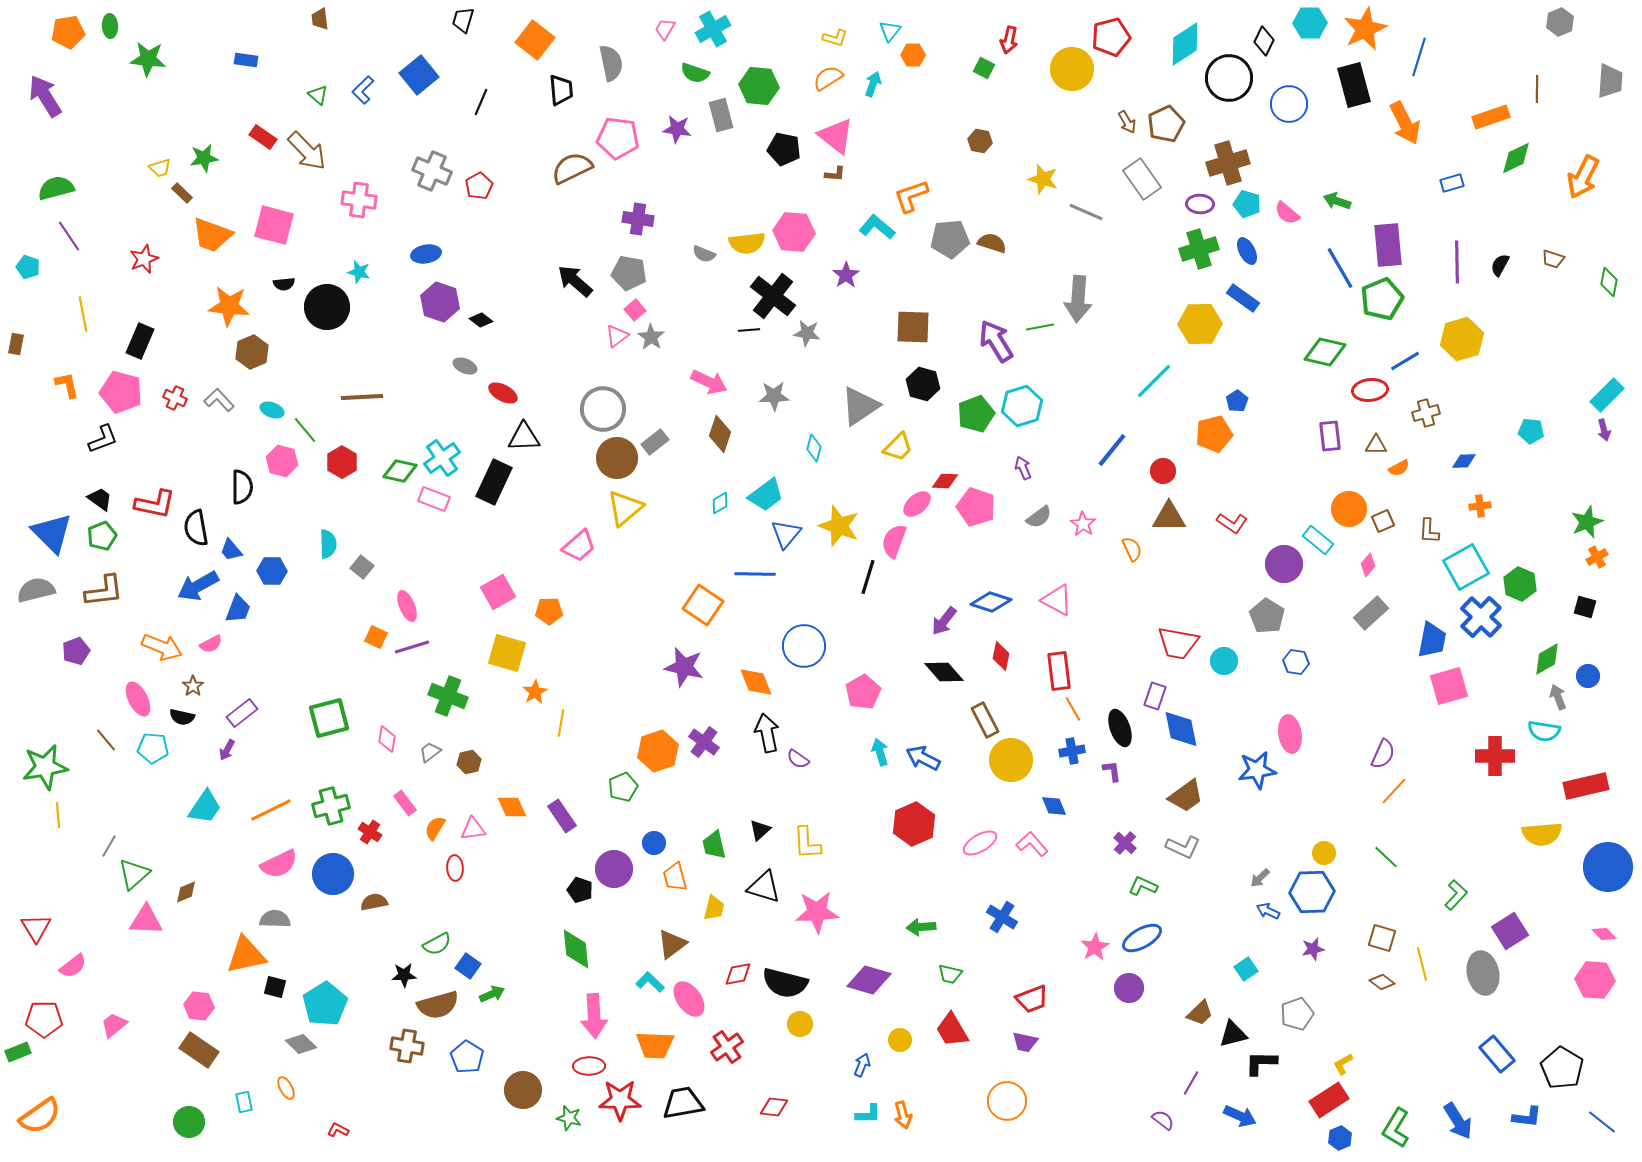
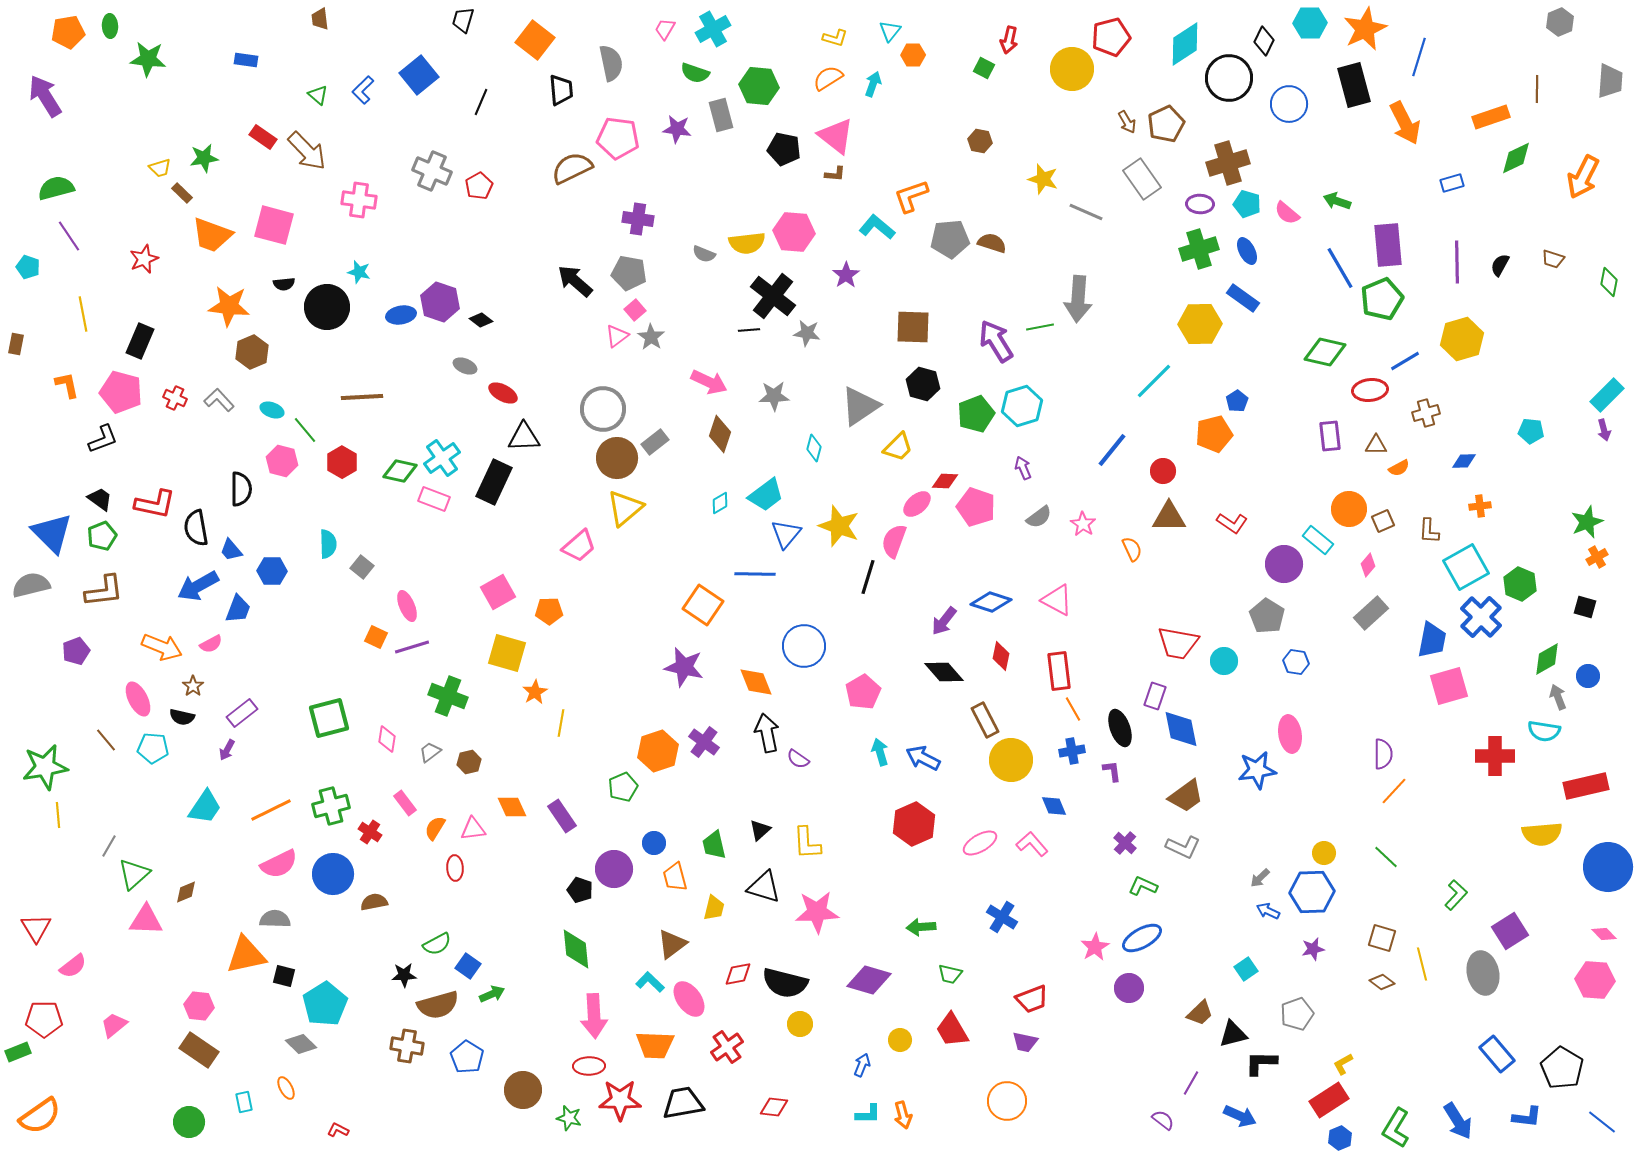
blue ellipse at (426, 254): moved 25 px left, 61 px down
black semicircle at (242, 487): moved 1 px left, 2 px down
gray semicircle at (36, 590): moved 5 px left, 5 px up
purple semicircle at (1383, 754): rotated 24 degrees counterclockwise
black square at (275, 987): moved 9 px right, 11 px up
